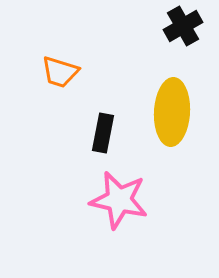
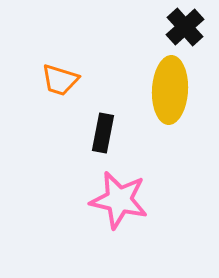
black cross: moved 2 px right, 1 px down; rotated 12 degrees counterclockwise
orange trapezoid: moved 8 px down
yellow ellipse: moved 2 px left, 22 px up
